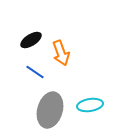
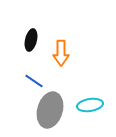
black ellipse: rotated 45 degrees counterclockwise
orange arrow: rotated 20 degrees clockwise
blue line: moved 1 px left, 9 px down
